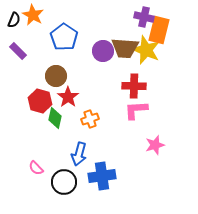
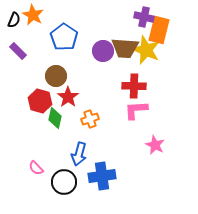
pink star: rotated 30 degrees counterclockwise
